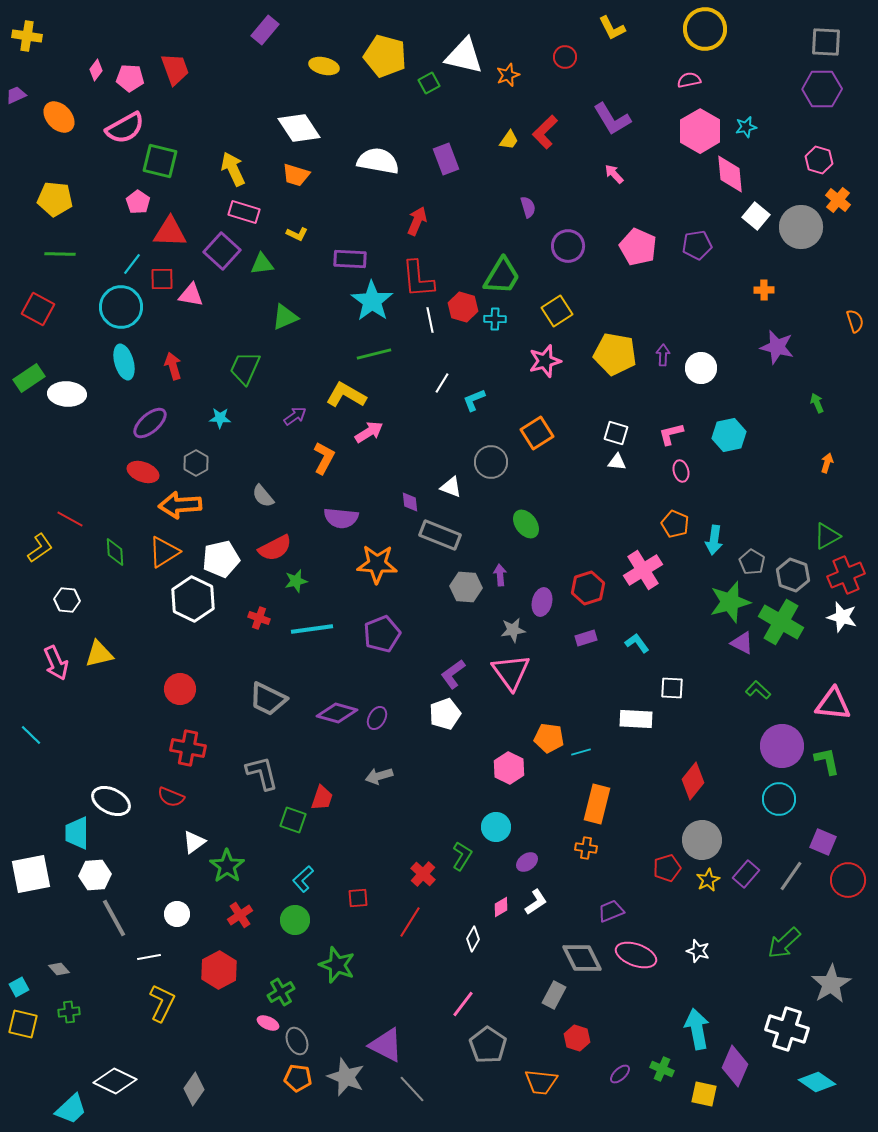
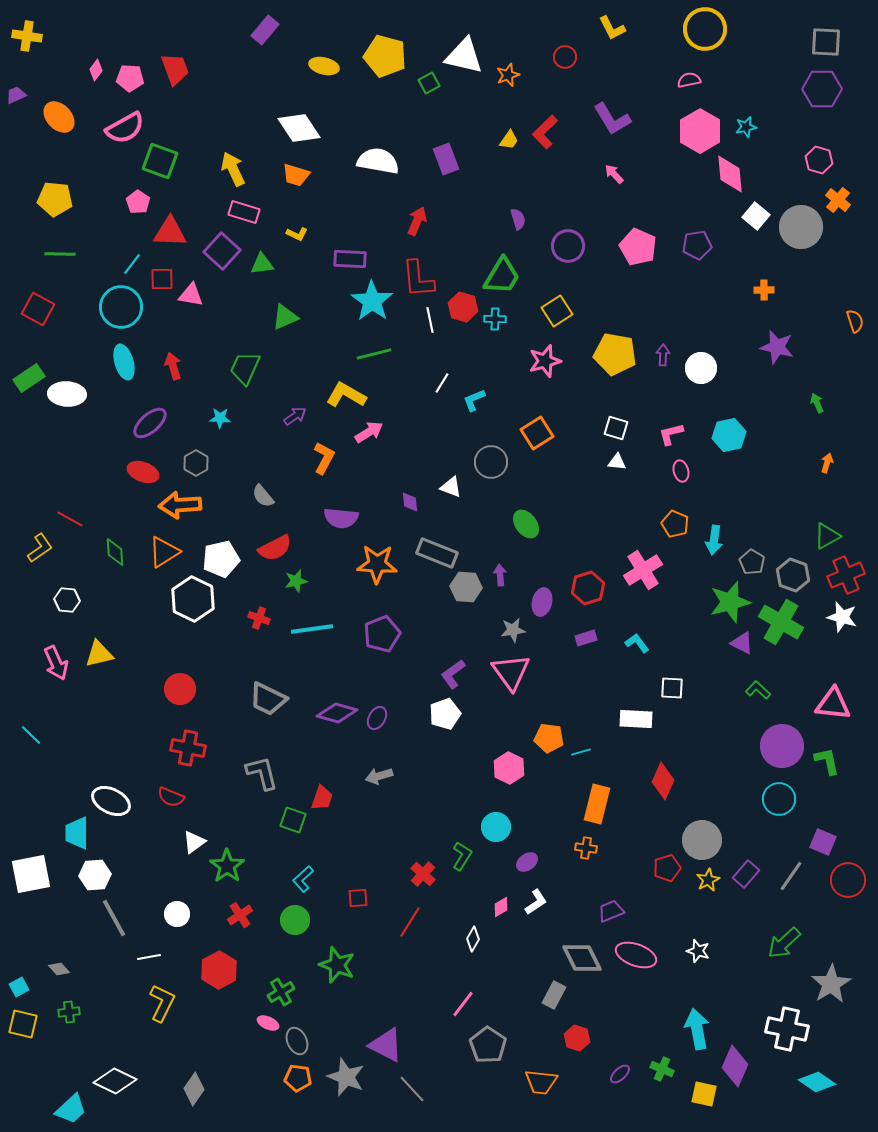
green square at (160, 161): rotated 6 degrees clockwise
purple semicircle at (528, 207): moved 10 px left, 12 px down
white square at (616, 433): moved 5 px up
gray rectangle at (440, 535): moved 3 px left, 18 px down
red diamond at (693, 781): moved 30 px left; rotated 15 degrees counterclockwise
white cross at (787, 1029): rotated 6 degrees counterclockwise
